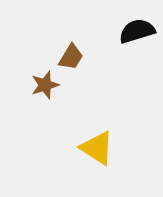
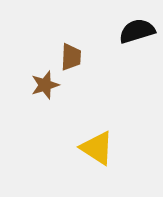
brown trapezoid: rotated 28 degrees counterclockwise
